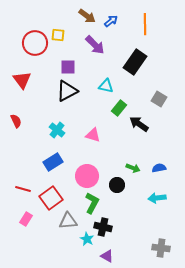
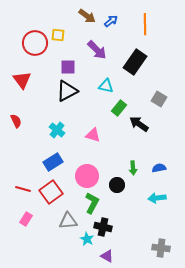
purple arrow: moved 2 px right, 5 px down
green arrow: rotated 64 degrees clockwise
red square: moved 6 px up
